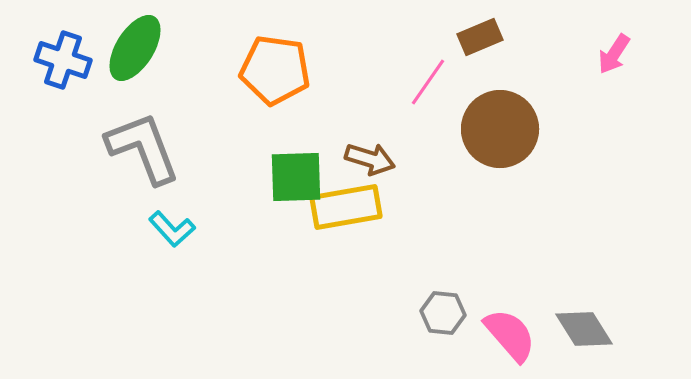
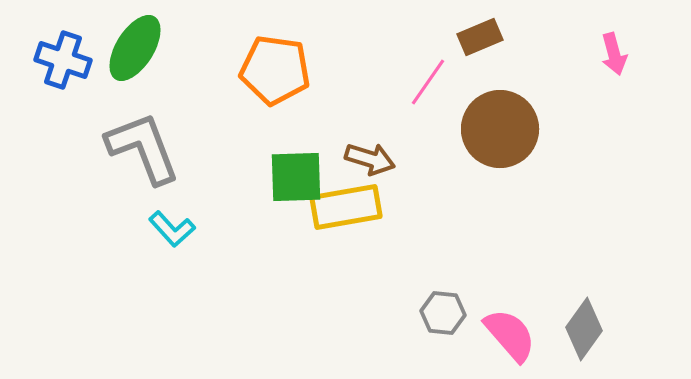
pink arrow: rotated 48 degrees counterclockwise
gray diamond: rotated 68 degrees clockwise
